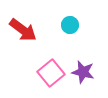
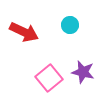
red arrow: moved 1 px right, 2 px down; rotated 12 degrees counterclockwise
pink square: moved 2 px left, 5 px down
